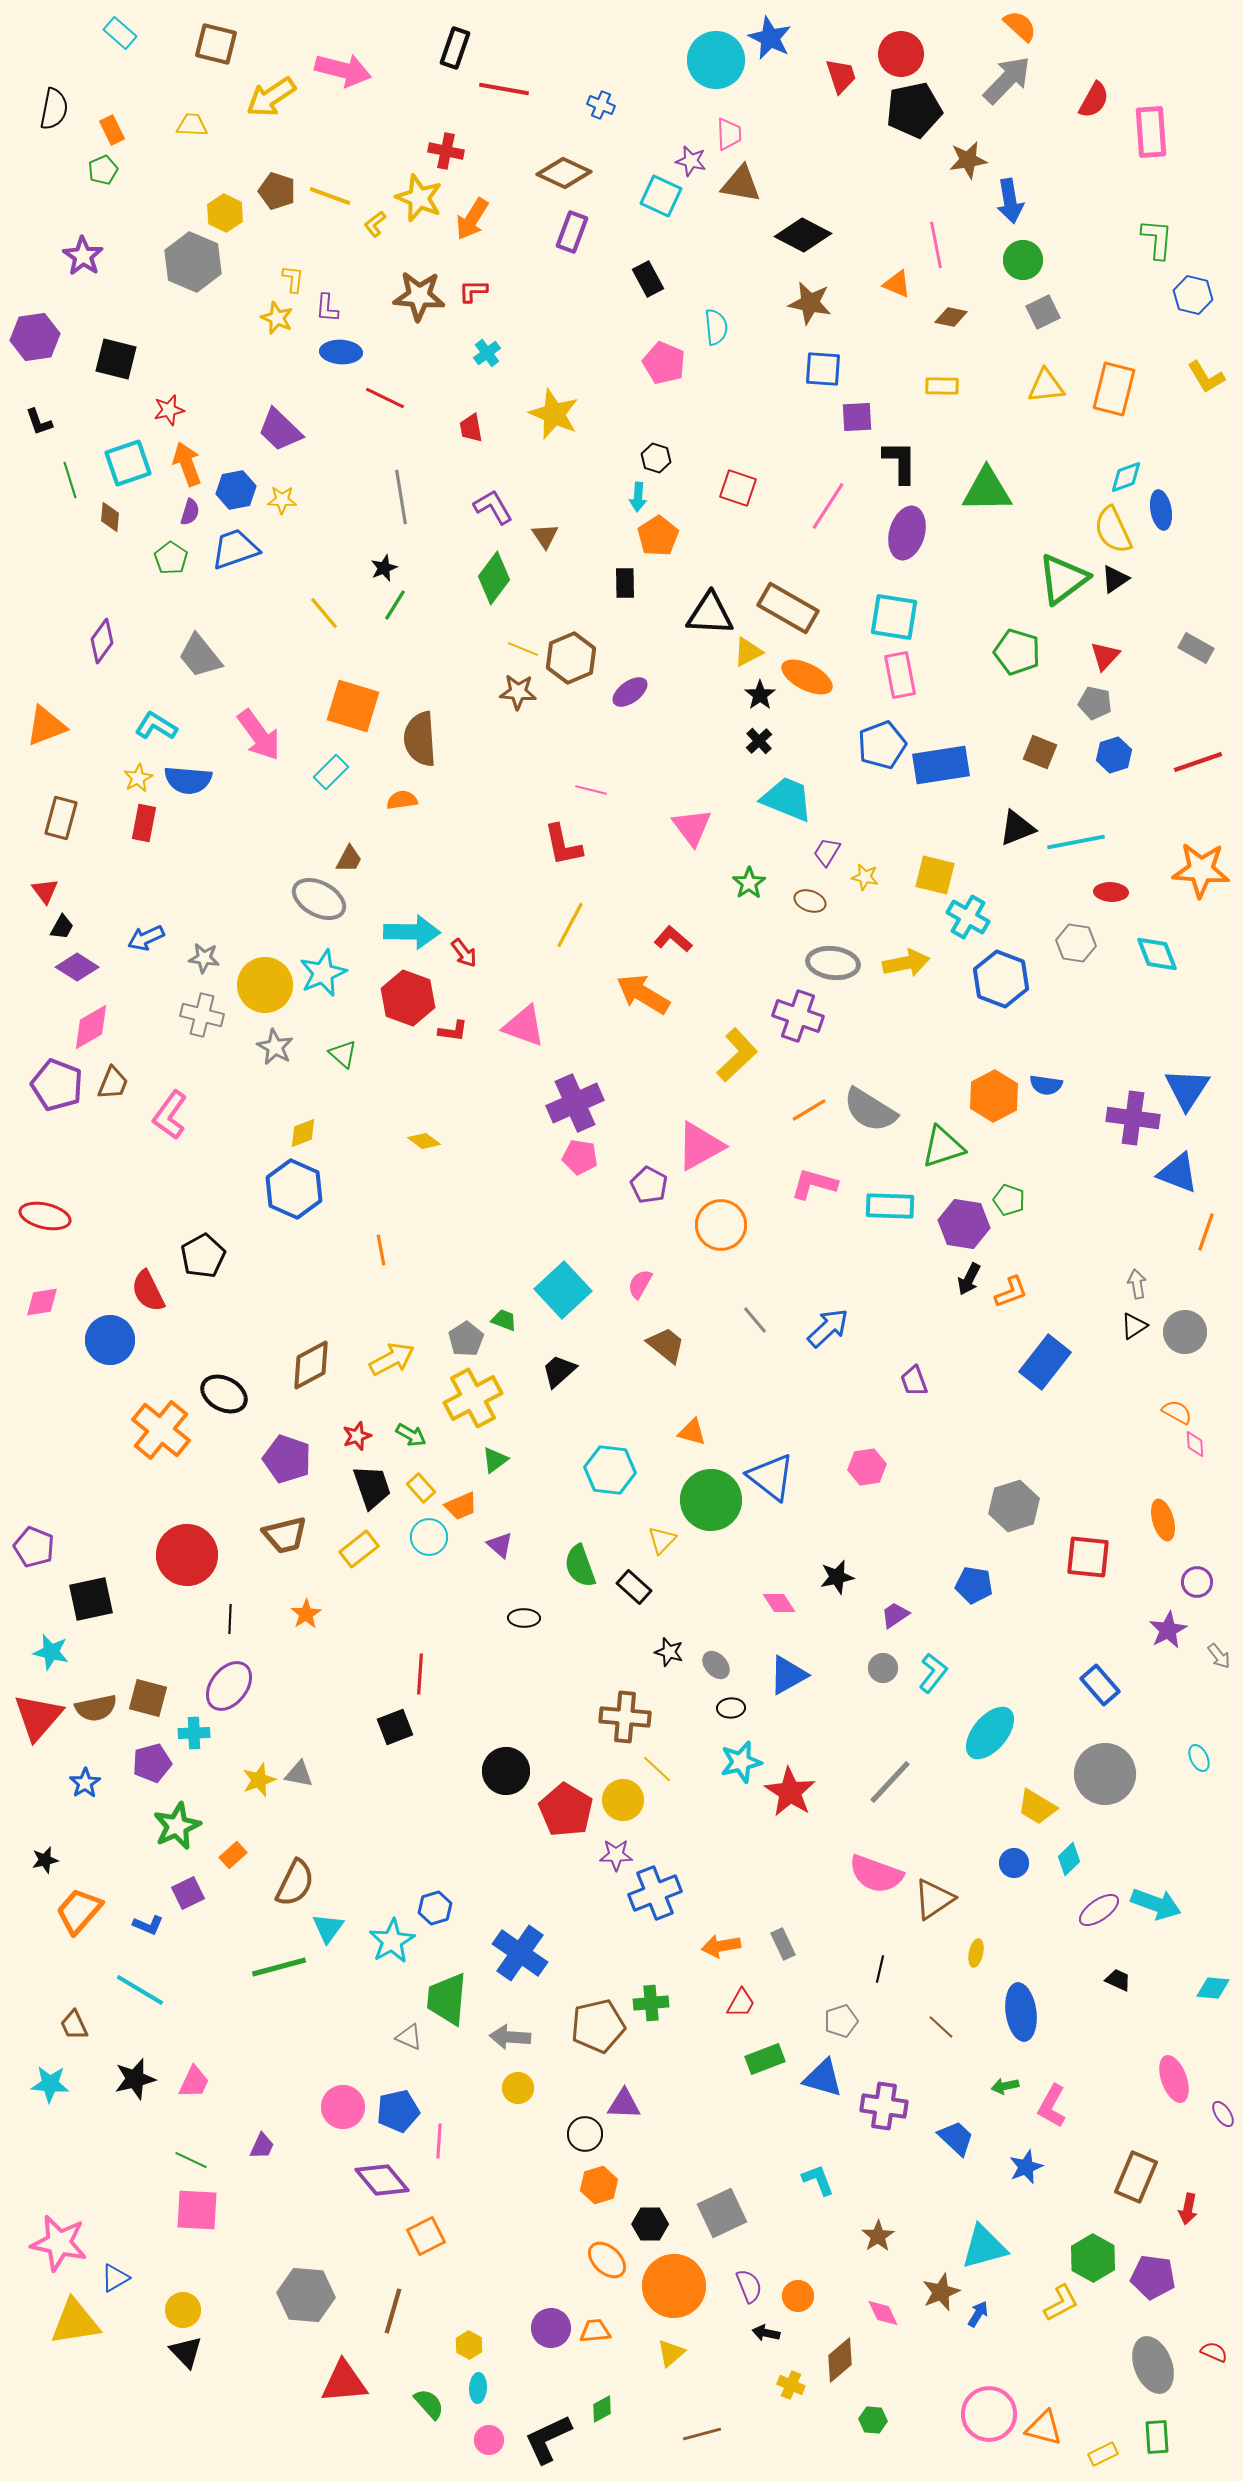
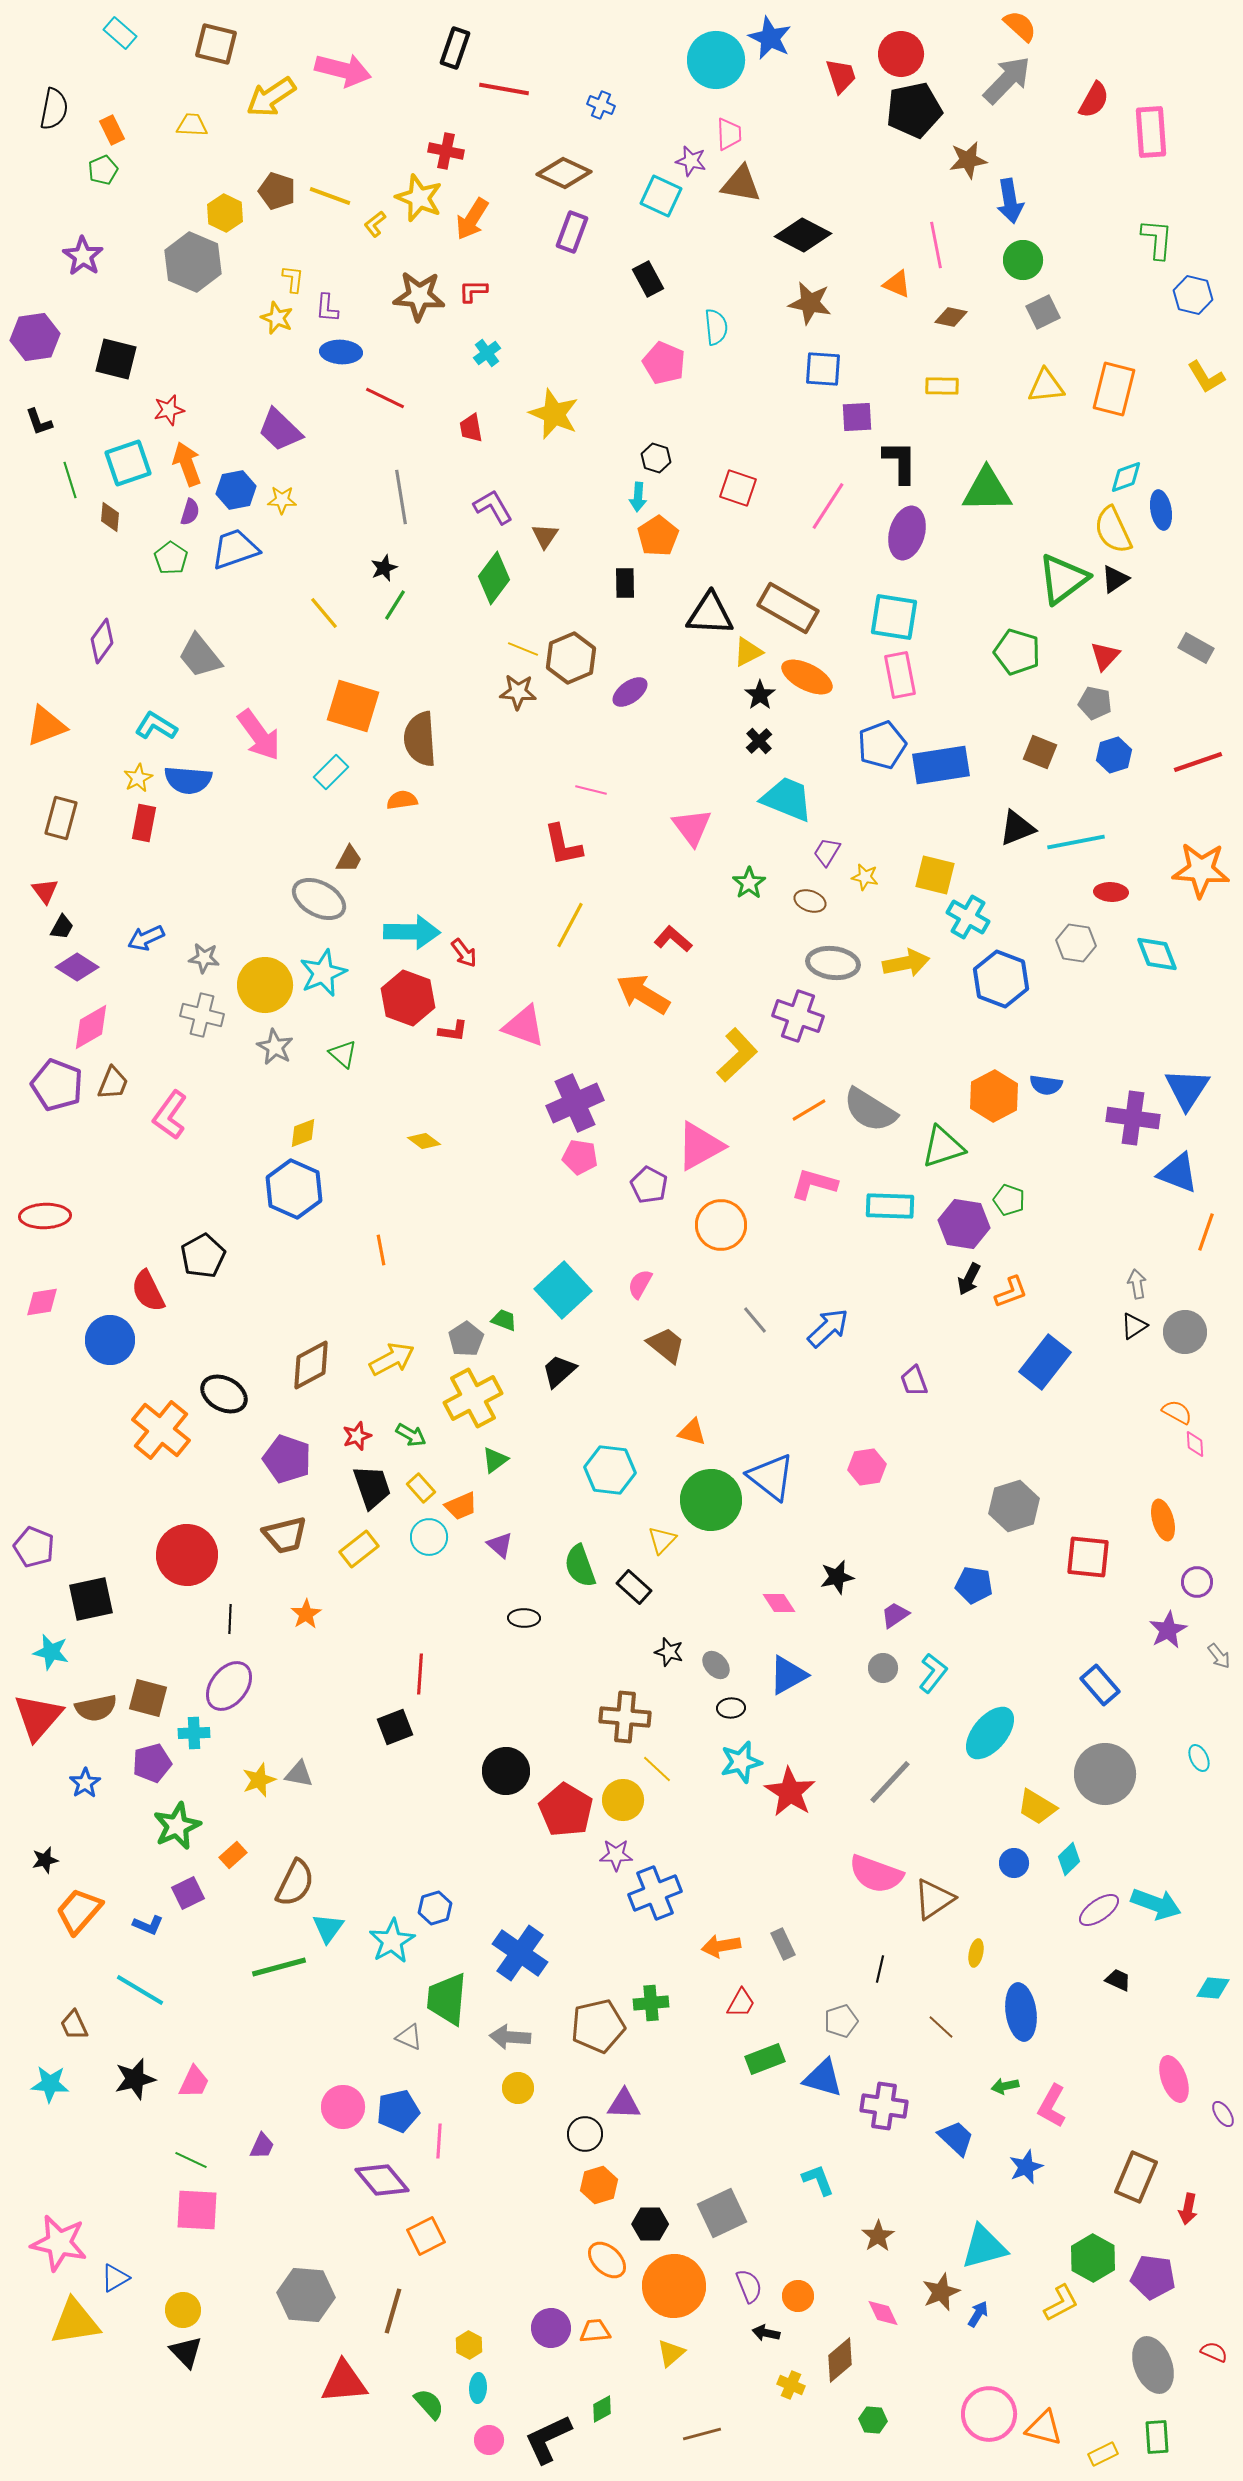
brown triangle at (545, 536): rotated 8 degrees clockwise
red ellipse at (45, 1216): rotated 15 degrees counterclockwise
